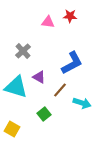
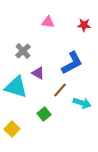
red star: moved 14 px right, 9 px down
purple triangle: moved 1 px left, 4 px up
yellow square: rotated 14 degrees clockwise
